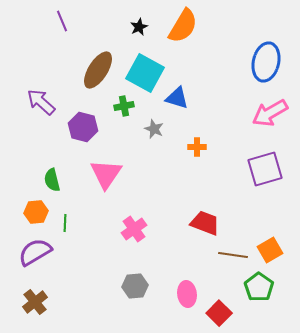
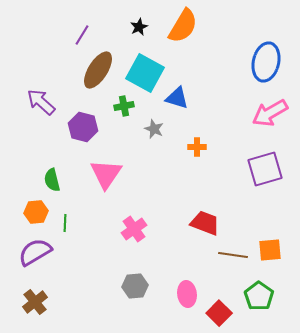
purple line: moved 20 px right, 14 px down; rotated 55 degrees clockwise
orange square: rotated 25 degrees clockwise
green pentagon: moved 9 px down
